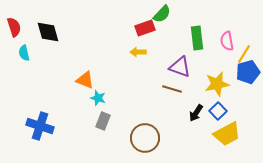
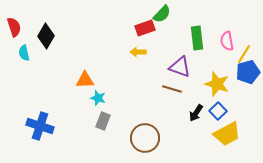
black diamond: moved 2 px left, 4 px down; rotated 45 degrees clockwise
orange triangle: rotated 24 degrees counterclockwise
yellow star: rotated 30 degrees clockwise
